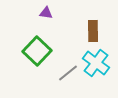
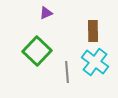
purple triangle: rotated 32 degrees counterclockwise
cyan cross: moved 1 px left, 1 px up
gray line: moved 1 px left, 1 px up; rotated 55 degrees counterclockwise
